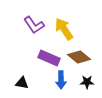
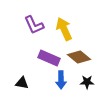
purple L-shape: rotated 10 degrees clockwise
yellow arrow: rotated 10 degrees clockwise
